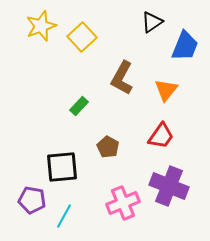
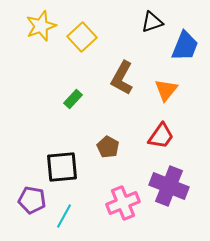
black triangle: rotated 15 degrees clockwise
green rectangle: moved 6 px left, 7 px up
